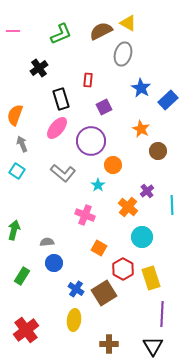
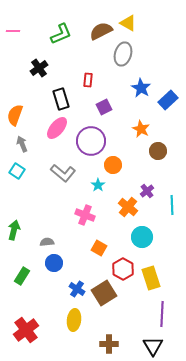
blue cross: moved 1 px right
